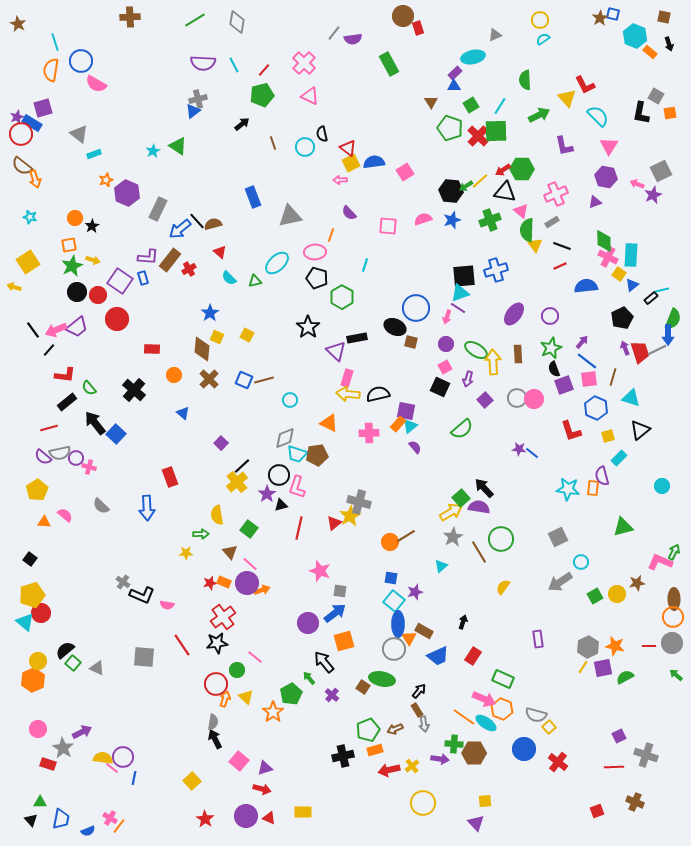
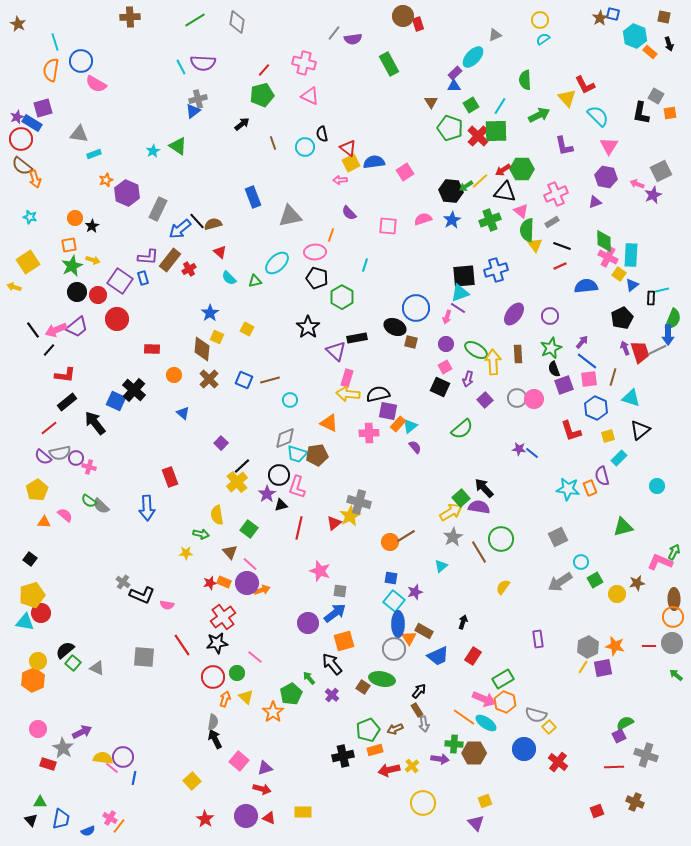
red rectangle at (418, 28): moved 4 px up
cyan ellipse at (473, 57): rotated 35 degrees counterclockwise
pink cross at (304, 63): rotated 30 degrees counterclockwise
cyan line at (234, 65): moved 53 px left, 2 px down
red circle at (21, 134): moved 5 px down
gray triangle at (79, 134): rotated 30 degrees counterclockwise
blue star at (452, 220): rotated 12 degrees counterclockwise
black rectangle at (651, 298): rotated 48 degrees counterclockwise
yellow square at (247, 335): moved 6 px up
brown line at (264, 380): moved 6 px right
green semicircle at (89, 388): moved 113 px down; rotated 14 degrees counterclockwise
purple square at (406, 411): moved 18 px left
red line at (49, 428): rotated 24 degrees counterclockwise
blue square at (116, 434): moved 33 px up; rotated 18 degrees counterclockwise
cyan circle at (662, 486): moved 5 px left
orange rectangle at (593, 488): moved 3 px left; rotated 28 degrees counterclockwise
green arrow at (201, 534): rotated 14 degrees clockwise
green square at (595, 596): moved 16 px up
cyan triangle at (25, 622): rotated 30 degrees counterclockwise
black arrow at (324, 662): moved 8 px right, 2 px down
green circle at (237, 670): moved 3 px down
green semicircle at (625, 677): moved 46 px down
green rectangle at (503, 679): rotated 55 degrees counterclockwise
red circle at (216, 684): moved 3 px left, 7 px up
orange hexagon at (502, 709): moved 3 px right, 7 px up
yellow square at (485, 801): rotated 16 degrees counterclockwise
